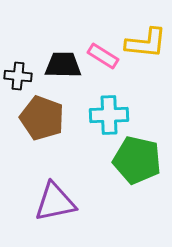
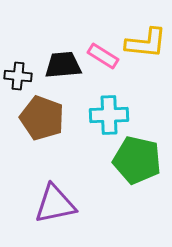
black trapezoid: rotated 6 degrees counterclockwise
purple triangle: moved 2 px down
